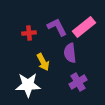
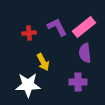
purple semicircle: moved 15 px right
purple cross: rotated 30 degrees clockwise
